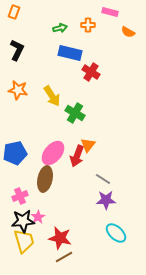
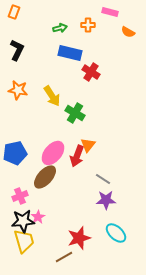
brown ellipse: moved 2 px up; rotated 30 degrees clockwise
red star: moved 19 px right; rotated 30 degrees counterclockwise
